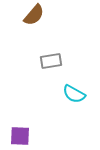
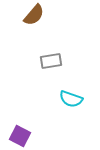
cyan semicircle: moved 3 px left, 5 px down; rotated 10 degrees counterclockwise
purple square: rotated 25 degrees clockwise
